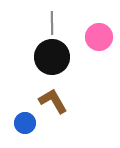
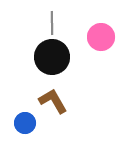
pink circle: moved 2 px right
